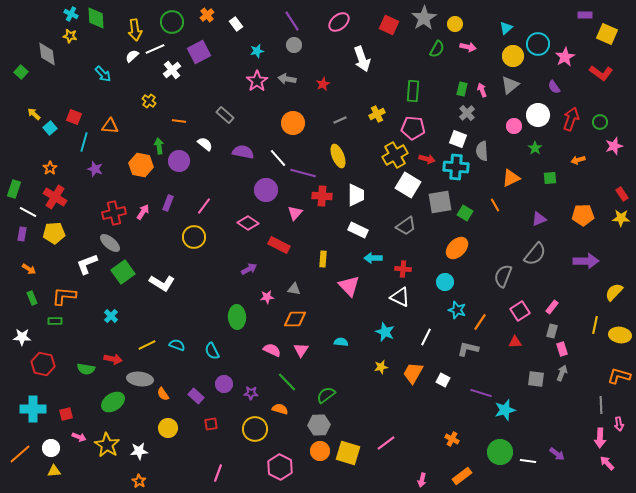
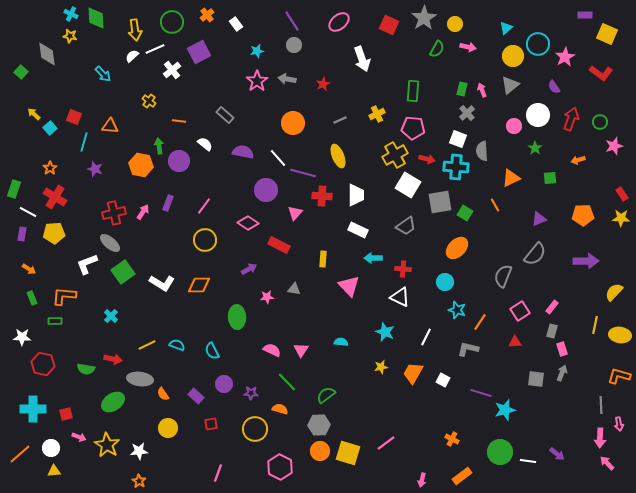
yellow circle at (194, 237): moved 11 px right, 3 px down
orange diamond at (295, 319): moved 96 px left, 34 px up
